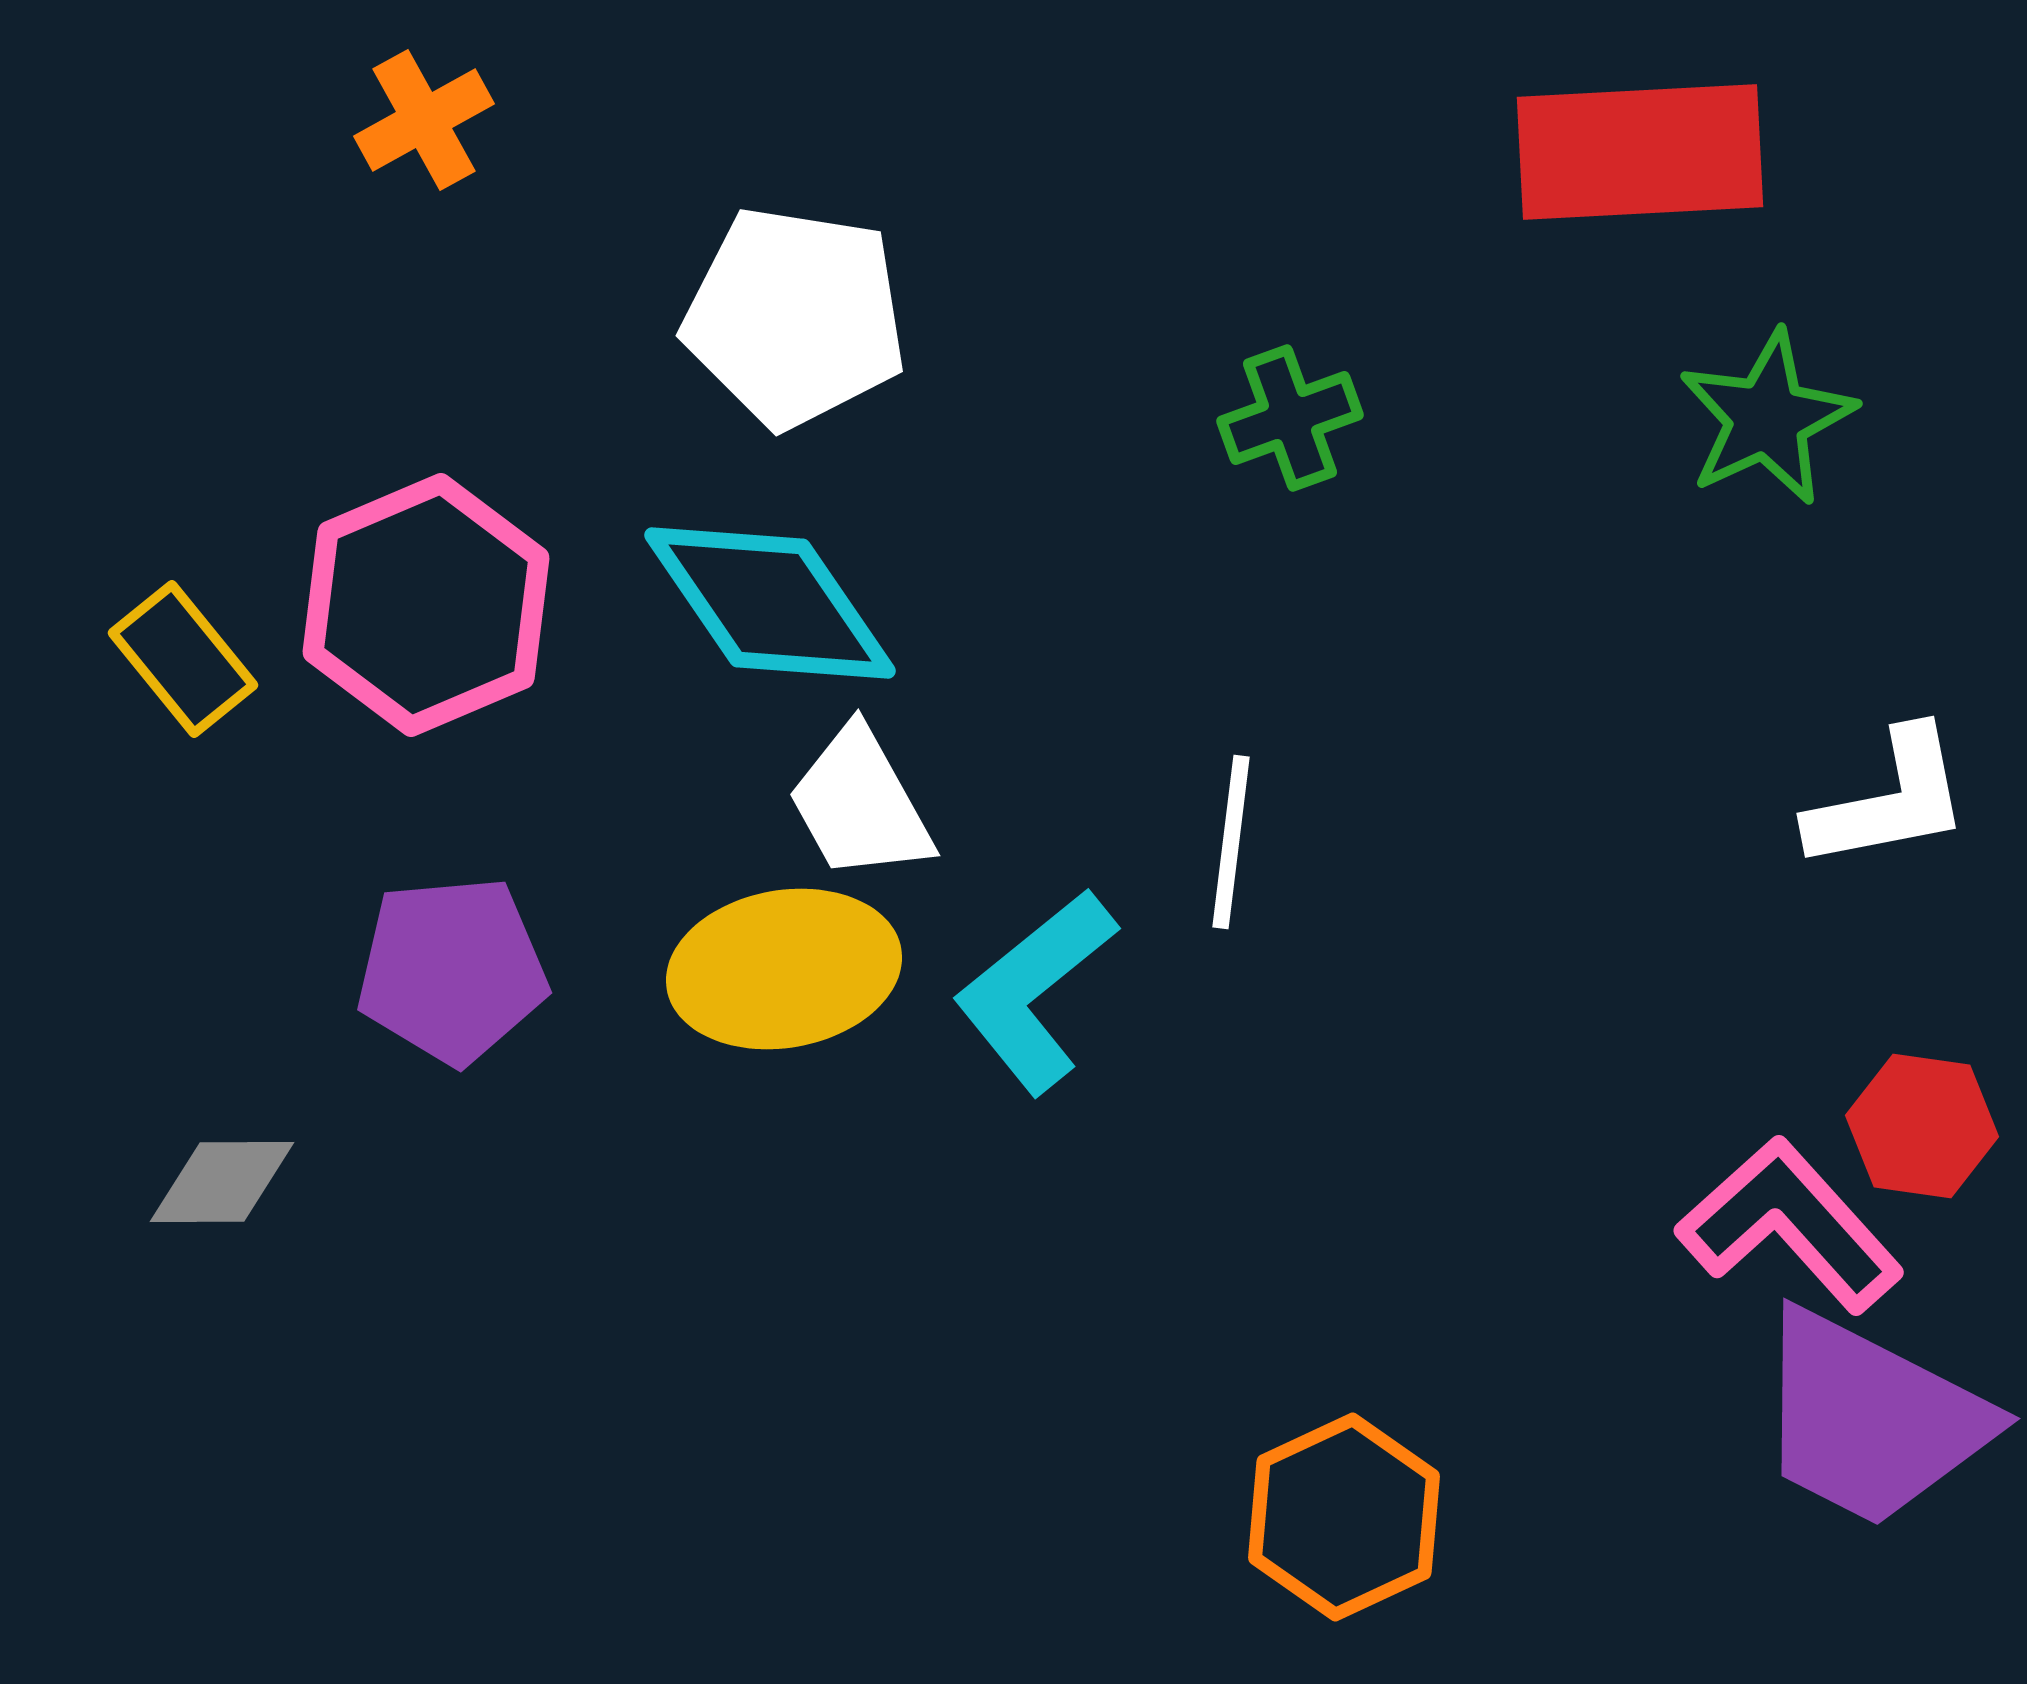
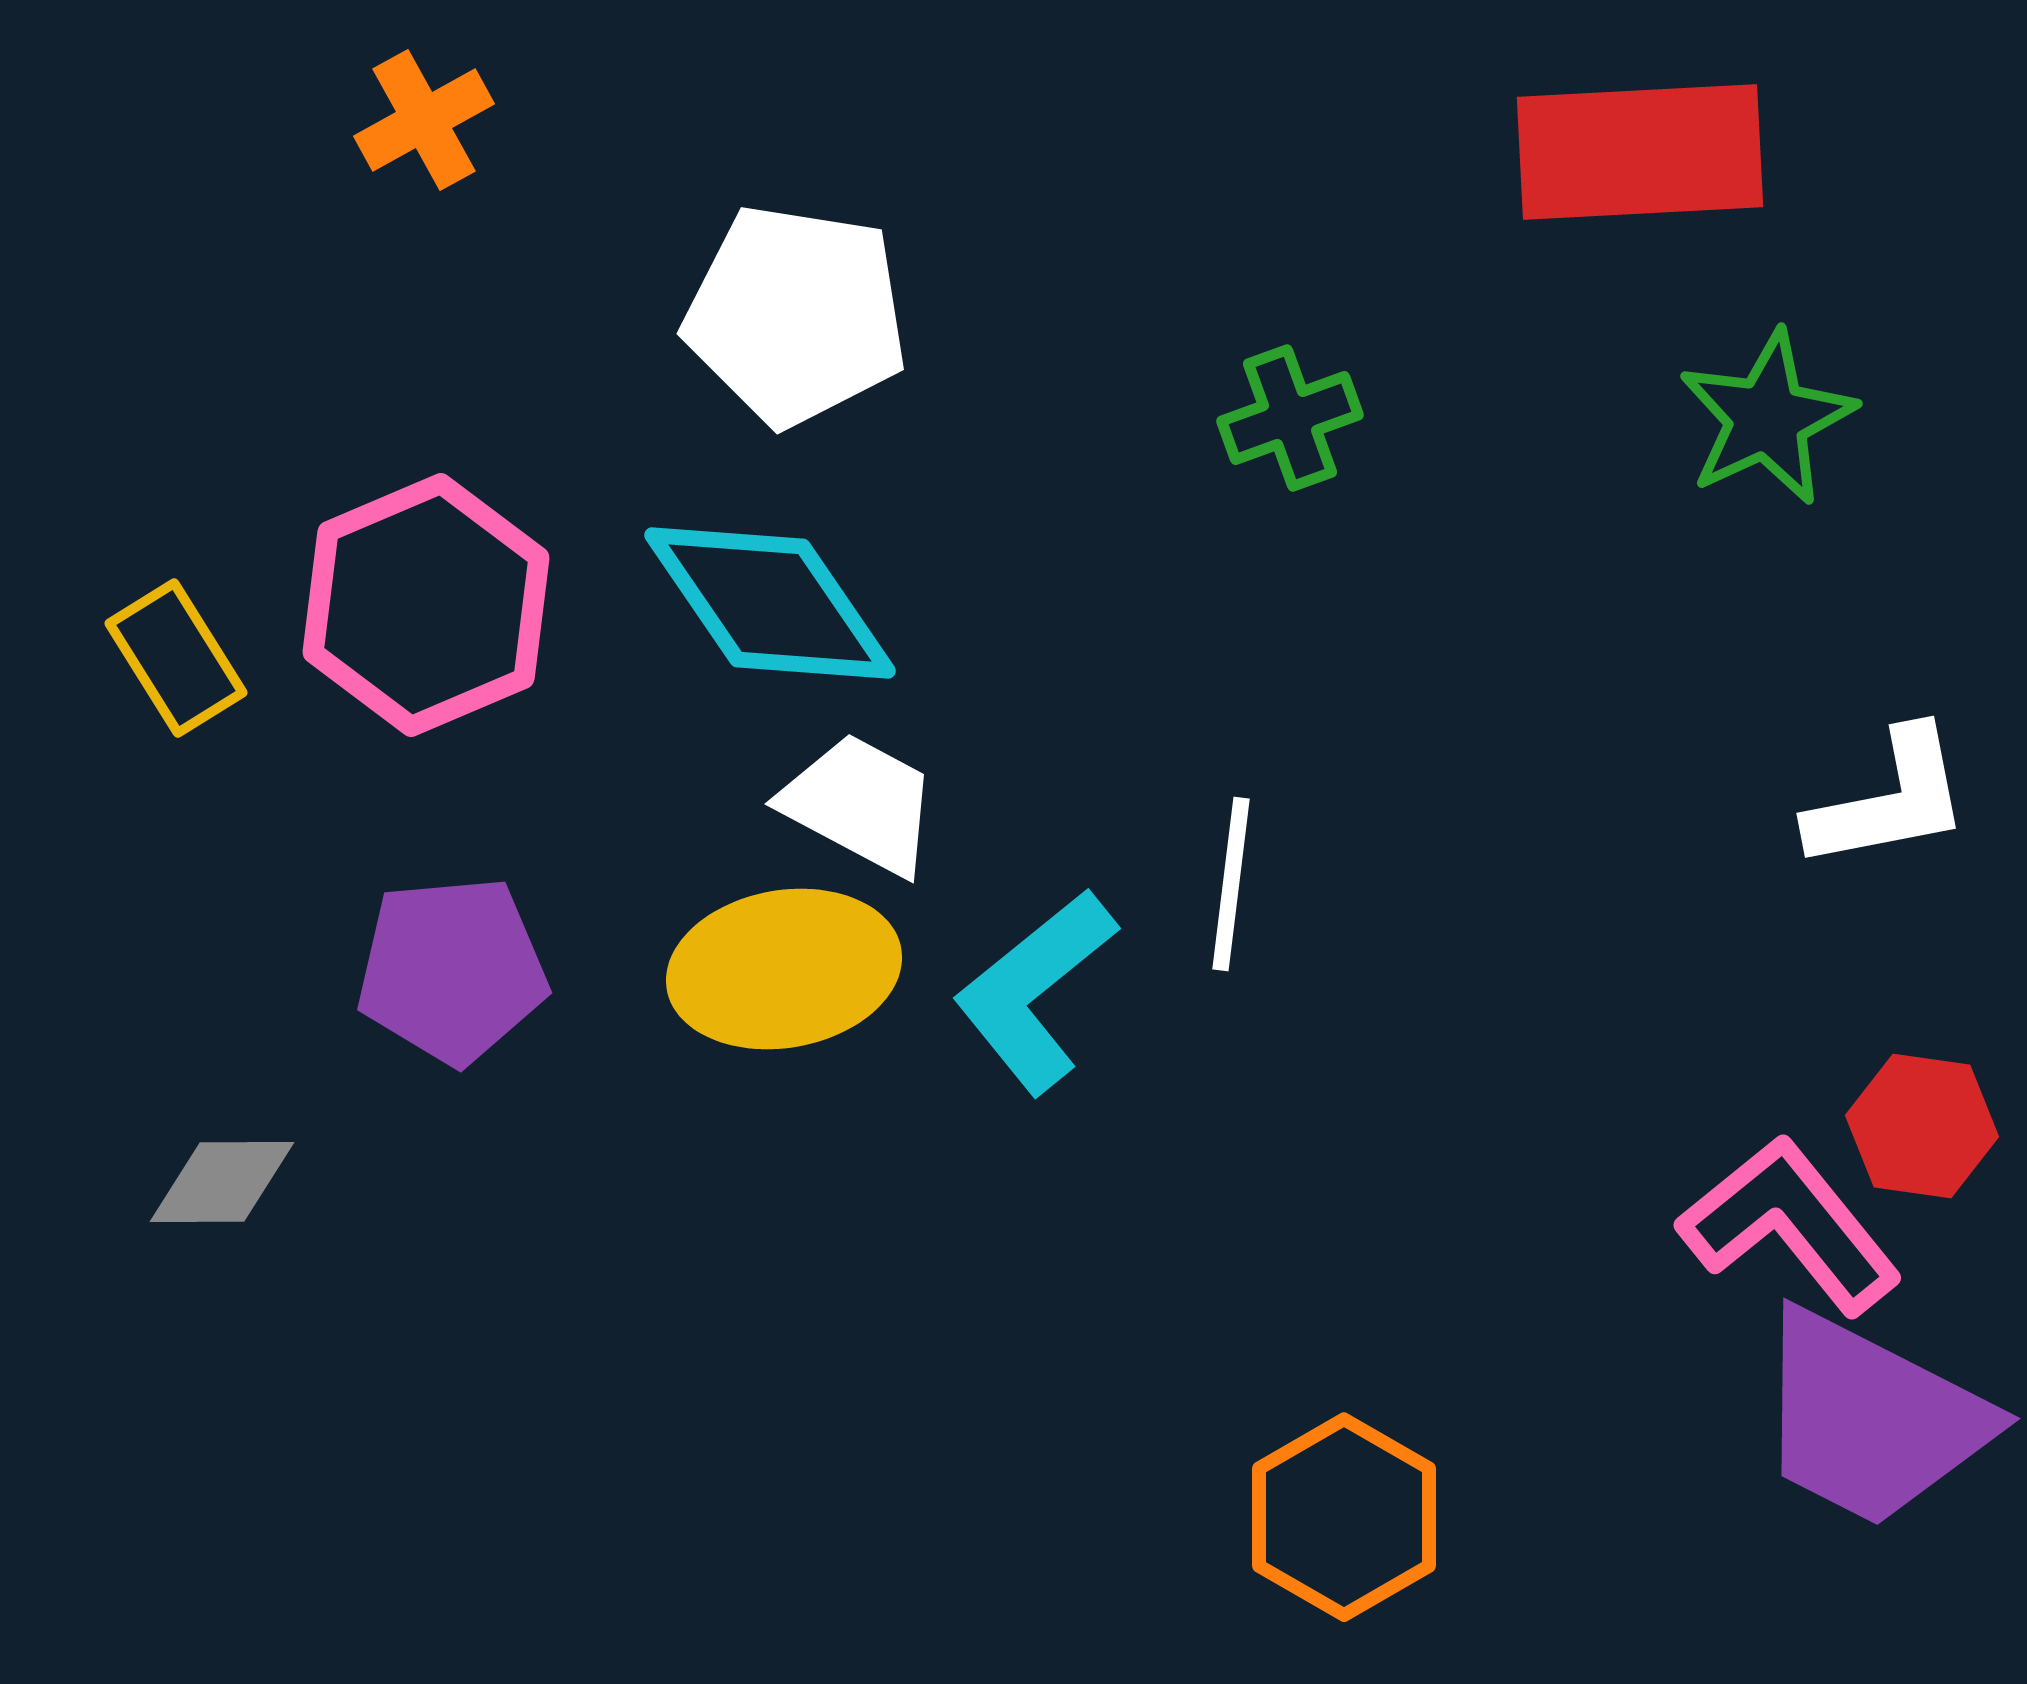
white pentagon: moved 1 px right, 2 px up
yellow rectangle: moved 7 px left, 1 px up; rotated 7 degrees clockwise
white trapezoid: rotated 147 degrees clockwise
white line: moved 42 px down
pink L-shape: rotated 3 degrees clockwise
orange hexagon: rotated 5 degrees counterclockwise
